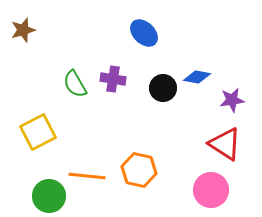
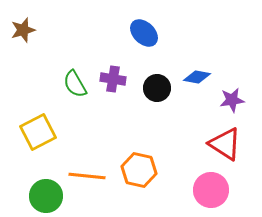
black circle: moved 6 px left
green circle: moved 3 px left
